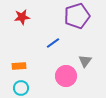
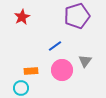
red star: rotated 21 degrees counterclockwise
blue line: moved 2 px right, 3 px down
orange rectangle: moved 12 px right, 5 px down
pink circle: moved 4 px left, 6 px up
